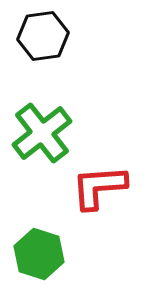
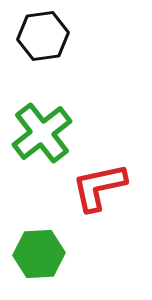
red L-shape: rotated 8 degrees counterclockwise
green hexagon: rotated 21 degrees counterclockwise
